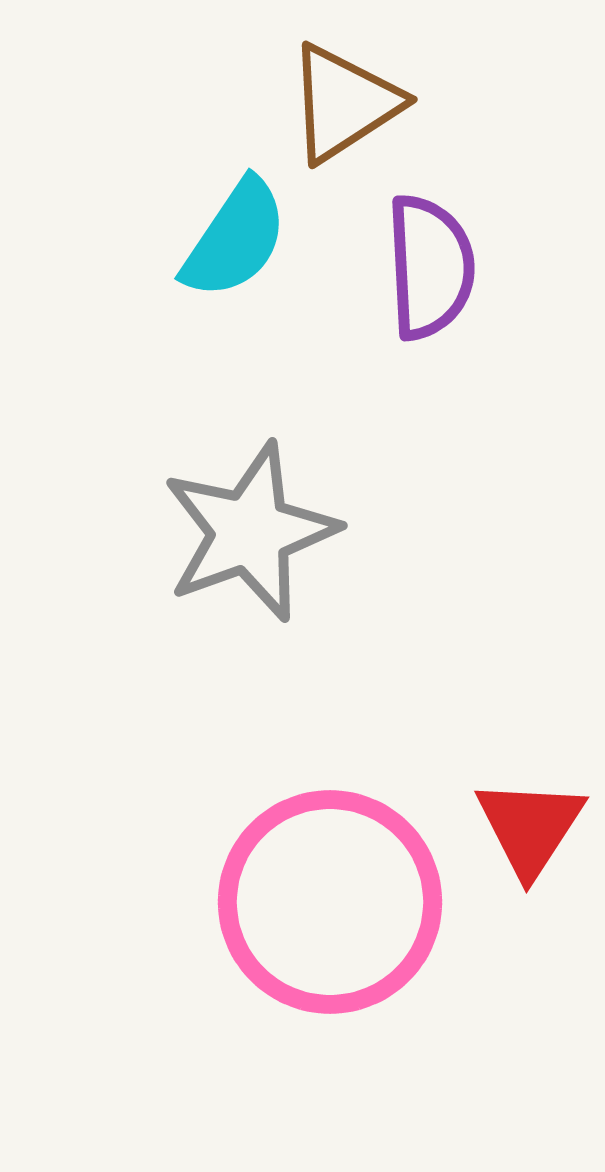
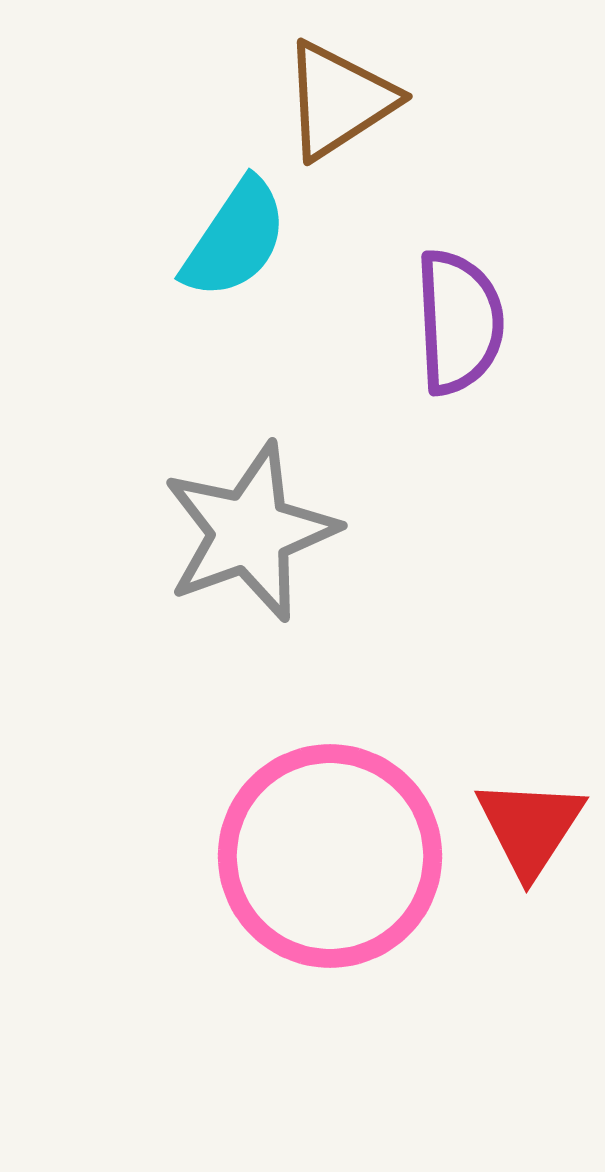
brown triangle: moved 5 px left, 3 px up
purple semicircle: moved 29 px right, 55 px down
pink circle: moved 46 px up
